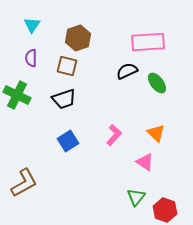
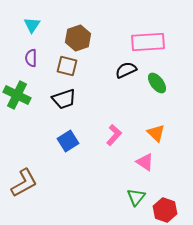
black semicircle: moved 1 px left, 1 px up
